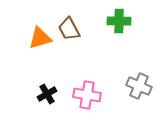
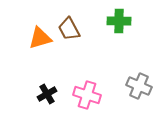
pink cross: rotated 8 degrees clockwise
